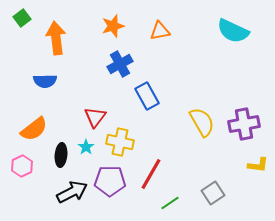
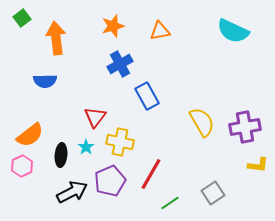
purple cross: moved 1 px right, 3 px down
orange semicircle: moved 4 px left, 6 px down
purple pentagon: rotated 24 degrees counterclockwise
